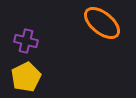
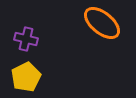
purple cross: moved 2 px up
